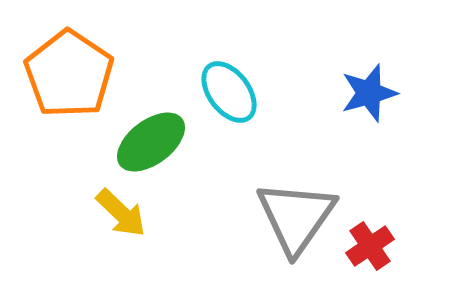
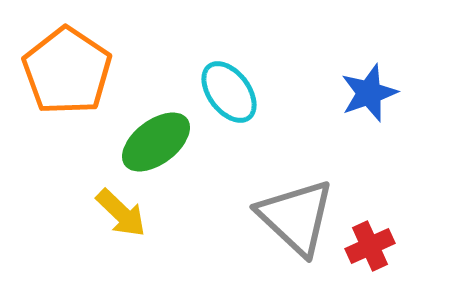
orange pentagon: moved 2 px left, 3 px up
blue star: rotated 4 degrees counterclockwise
green ellipse: moved 5 px right
gray triangle: rotated 22 degrees counterclockwise
red cross: rotated 9 degrees clockwise
